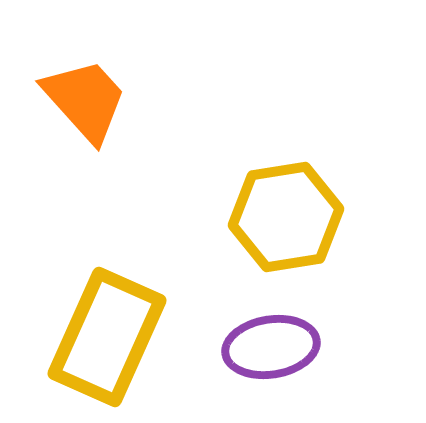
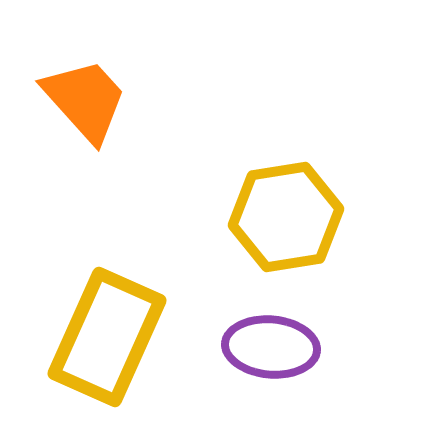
purple ellipse: rotated 14 degrees clockwise
